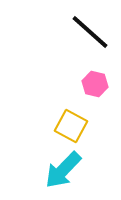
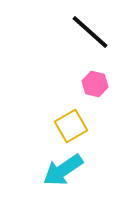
yellow square: rotated 32 degrees clockwise
cyan arrow: rotated 12 degrees clockwise
